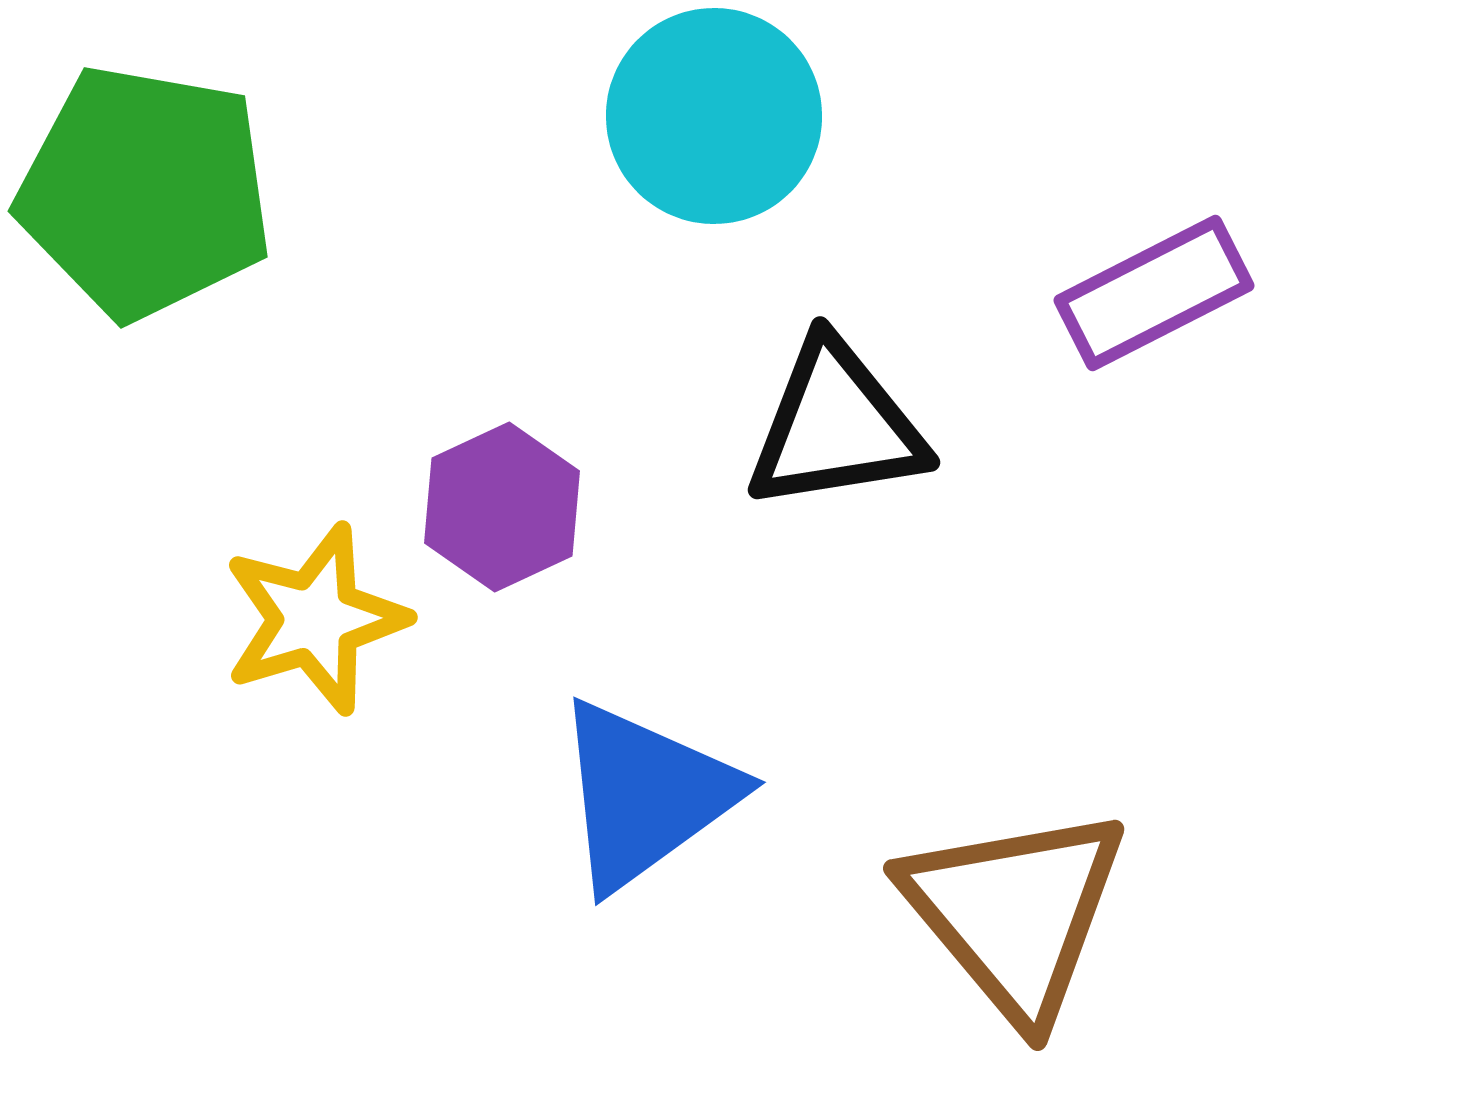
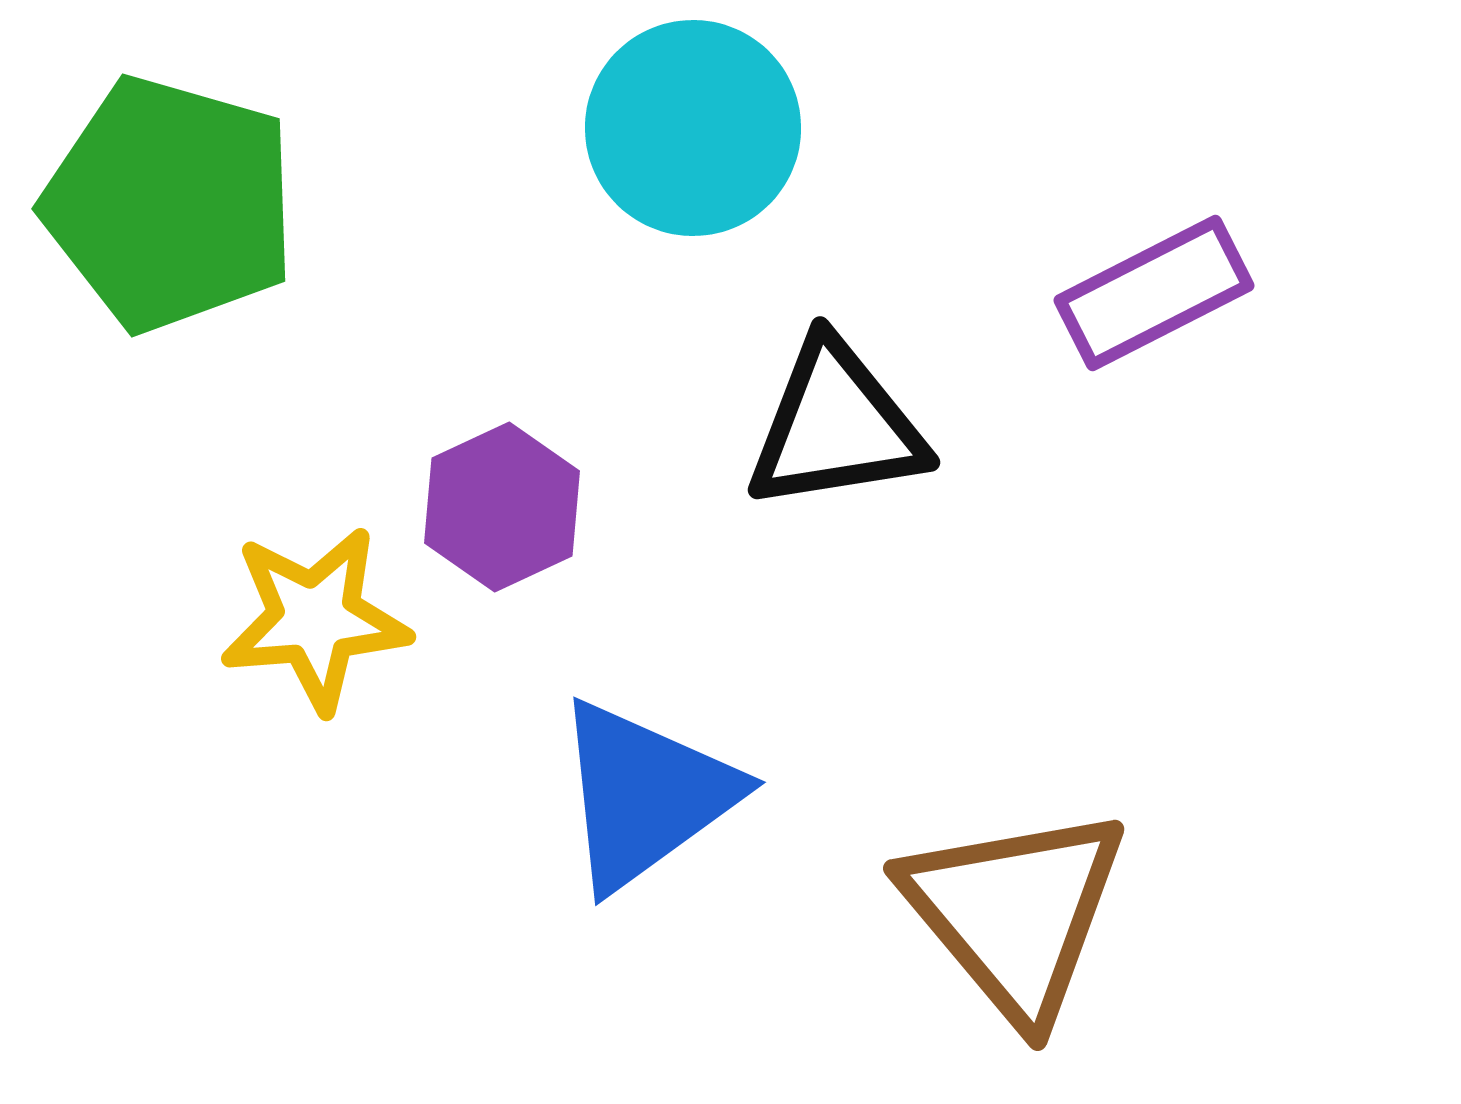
cyan circle: moved 21 px left, 12 px down
green pentagon: moved 25 px right, 12 px down; rotated 6 degrees clockwise
yellow star: rotated 12 degrees clockwise
